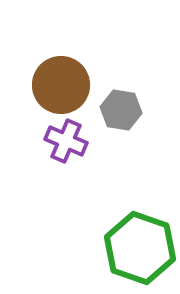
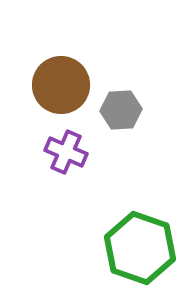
gray hexagon: rotated 12 degrees counterclockwise
purple cross: moved 11 px down
